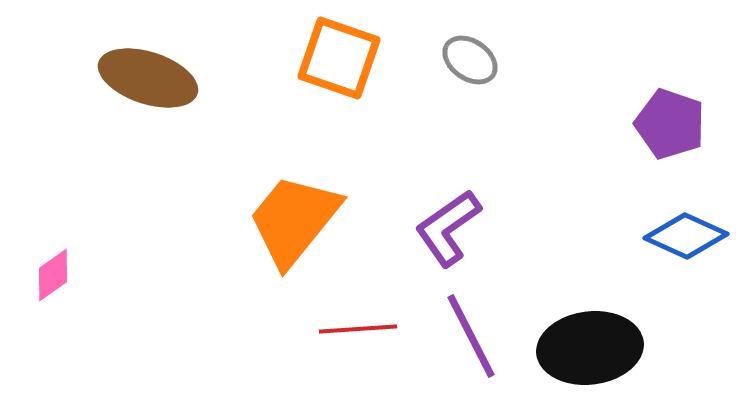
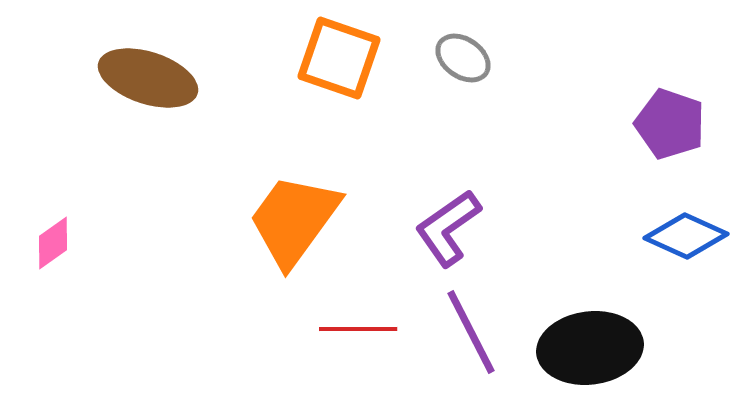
gray ellipse: moved 7 px left, 2 px up
orange trapezoid: rotated 3 degrees counterclockwise
pink diamond: moved 32 px up
red line: rotated 4 degrees clockwise
purple line: moved 4 px up
